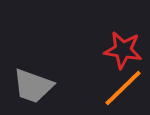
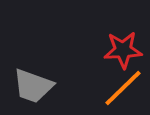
red star: rotated 12 degrees counterclockwise
